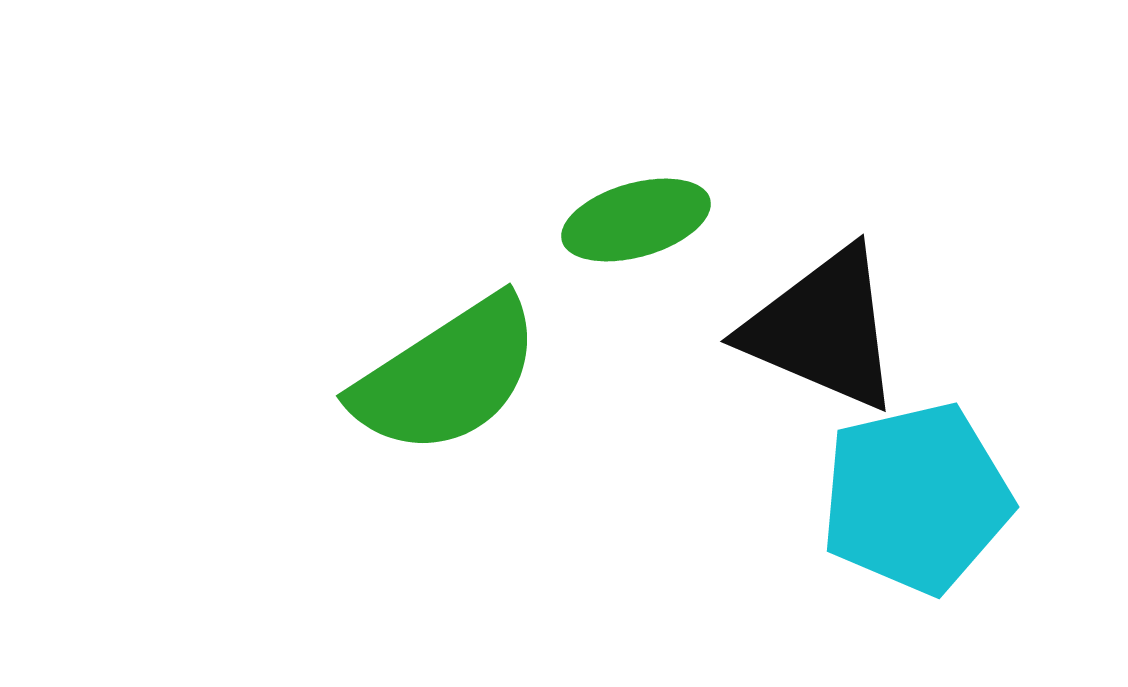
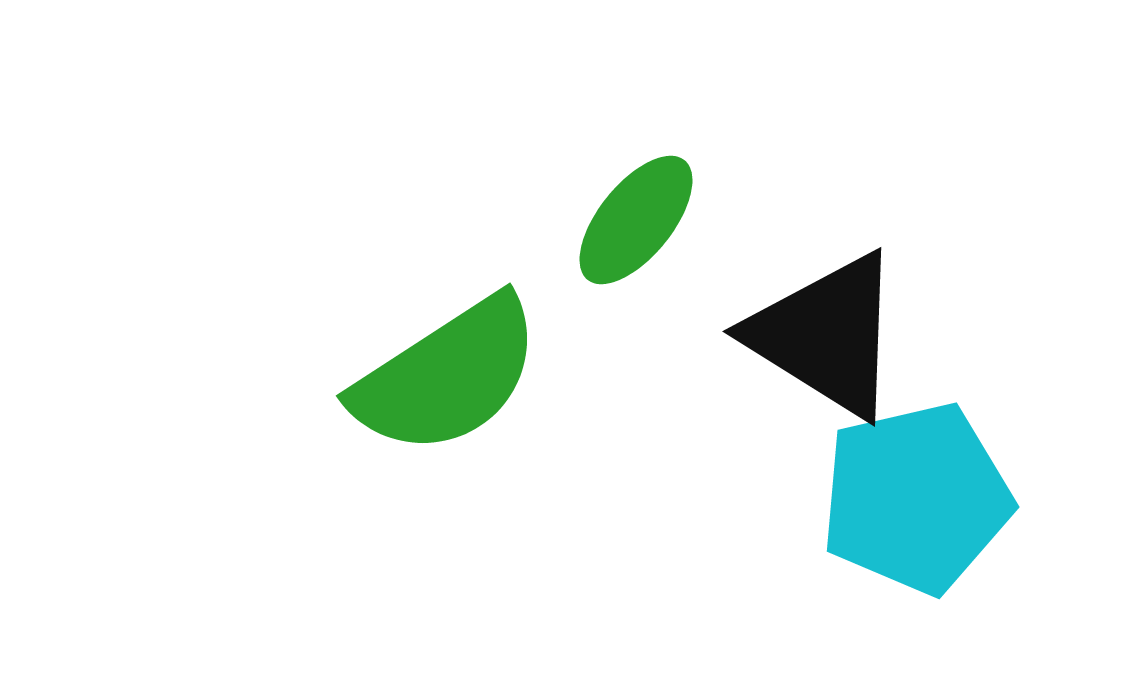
green ellipse: rotated 35 degrees counterclockwise
black triangle: moved 3 px right, 6 px down; rotated 9 degrees clockwise
